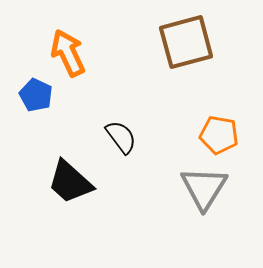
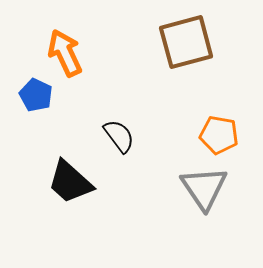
orange arrow: moved 3 px left
black semicircle: moved 2 px left, 1 px up
gray triangle: rotated 6 degrees counterclockwise
